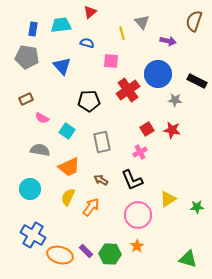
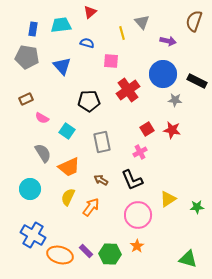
blue circle: moved 5 px right
gray semicircle: moved 3 px right, 3 px down; rotated 48 degrees clockwise
